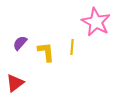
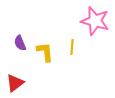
pink star: moved 1 px left, 1 px up; rotated 12 degrees counterclockwise
purple semicircle: rotated 63 degrees counterclockwise
yellow L-shape: moved 1 px left
